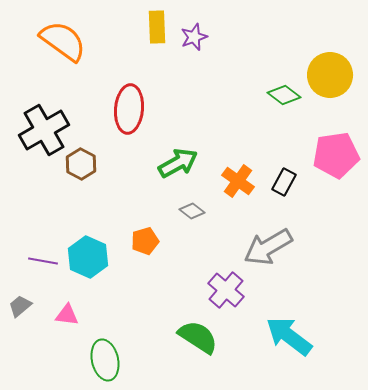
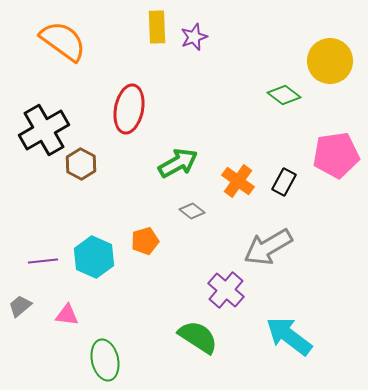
yellow circle: moved 14 px up
red ellipse: rotated 6 degrees clockwise
cyan hexagon: moved 6 px right
purple line: rotated 16 degrees counterclockwise
